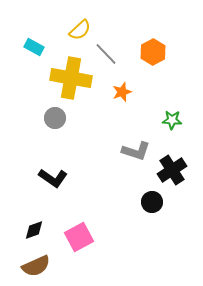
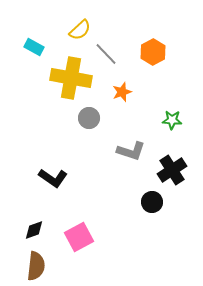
gray circle: moved 34 px right
gray L-shape: moved 5 px left
brown semicircle: rotated 60 degrees counterclockwise
